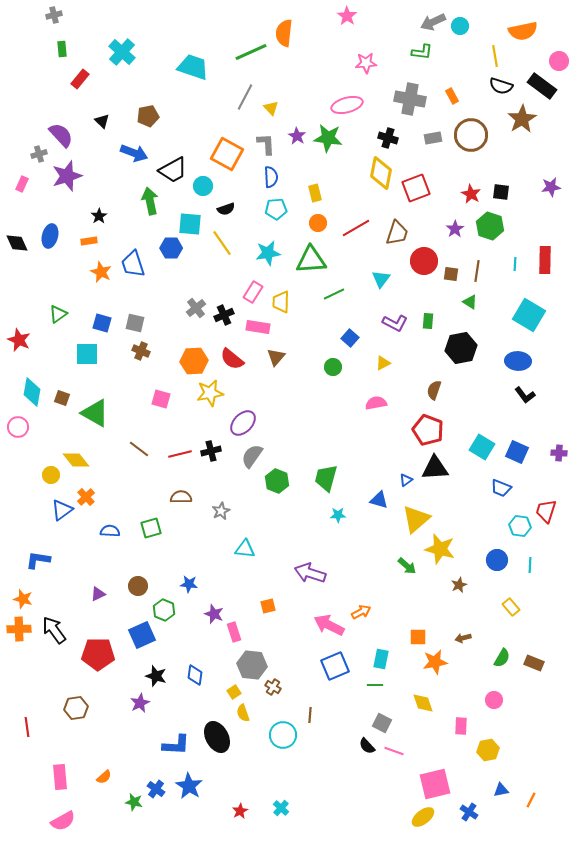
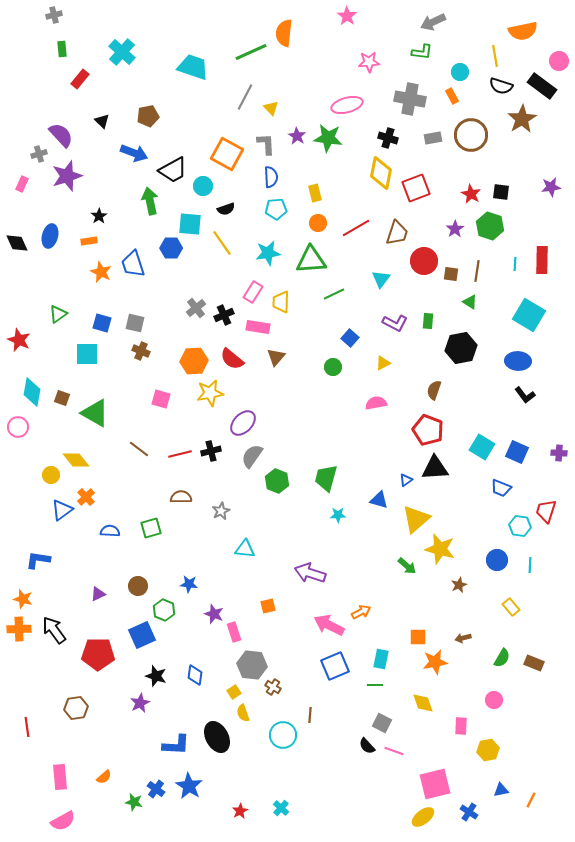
cyan circle at (460, 26): moved 46 px down
pink star at (366, 63): moved 3 px right, 1 px up
red rectangle at (545, 260): moved 3 px left
